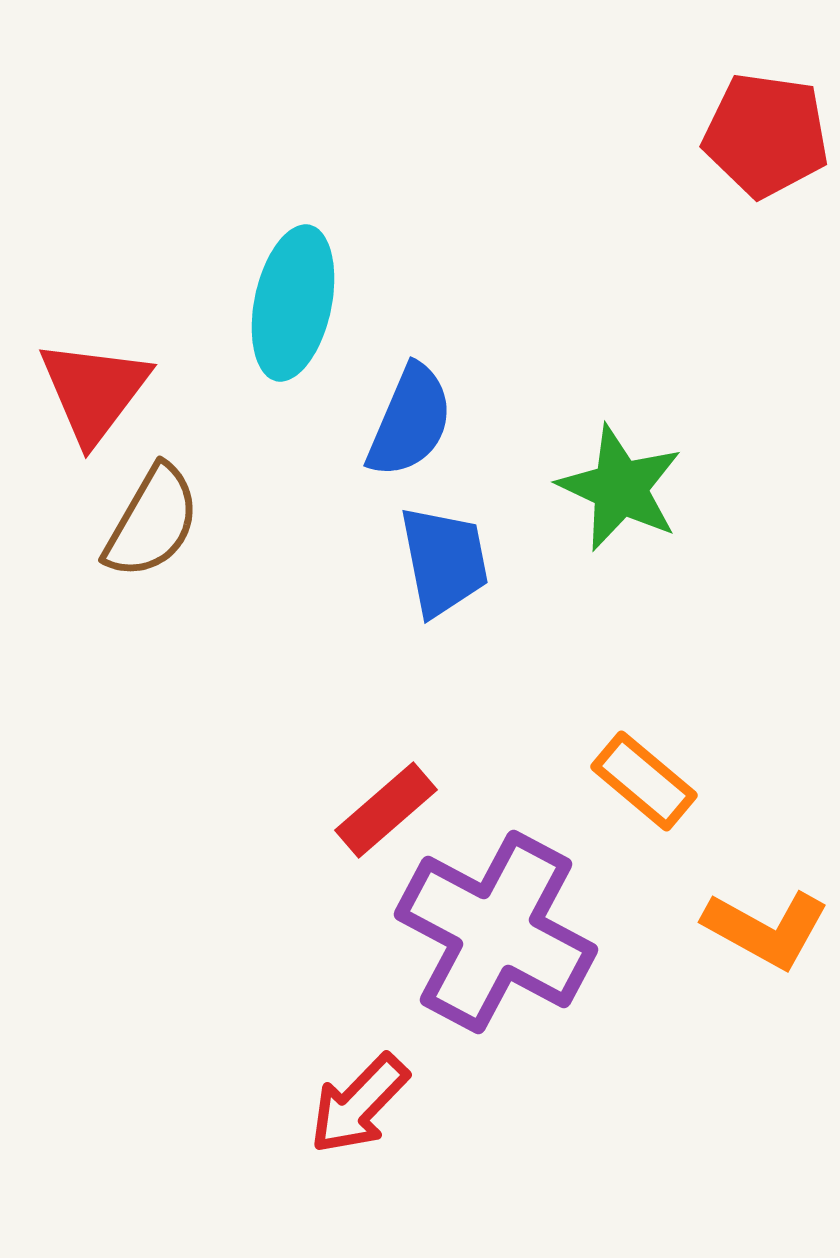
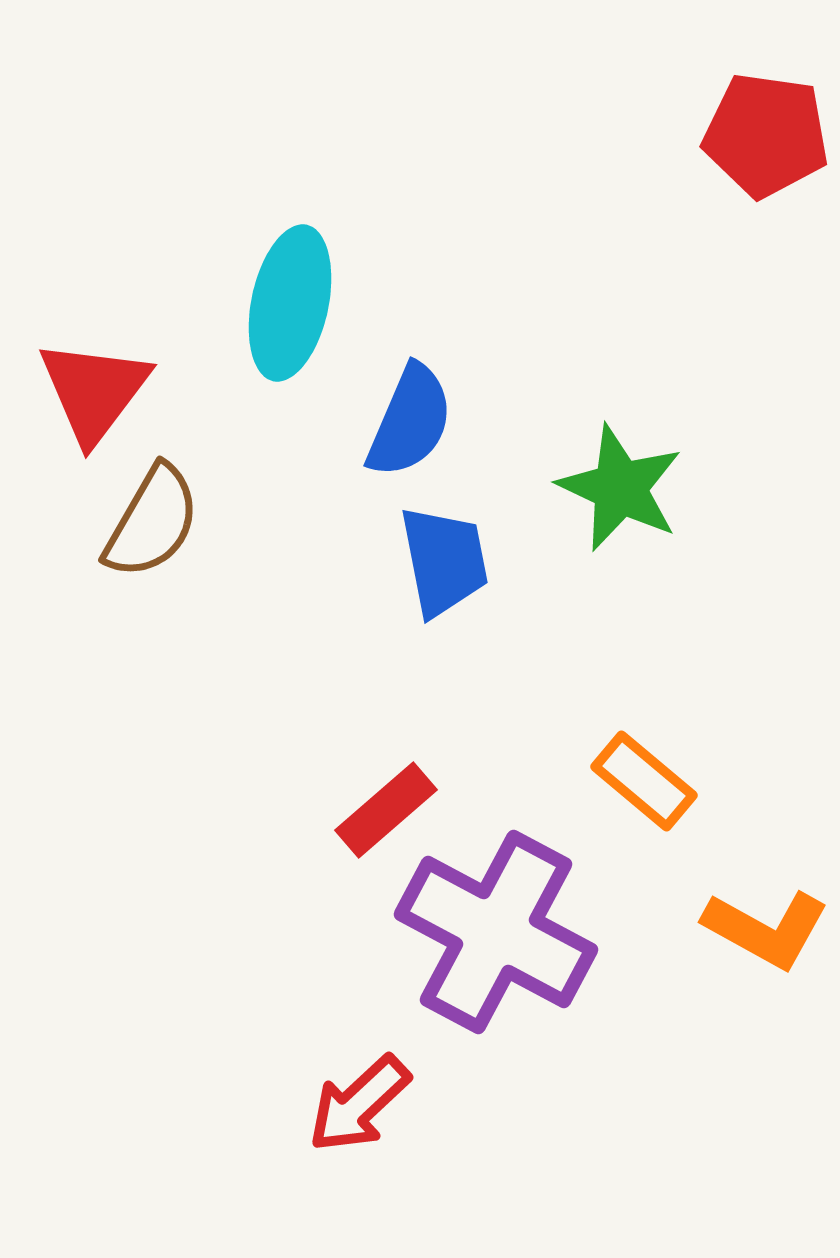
cyan ellipse: moved 3 px left
red arrow: rotated 3 degrees clockwise
